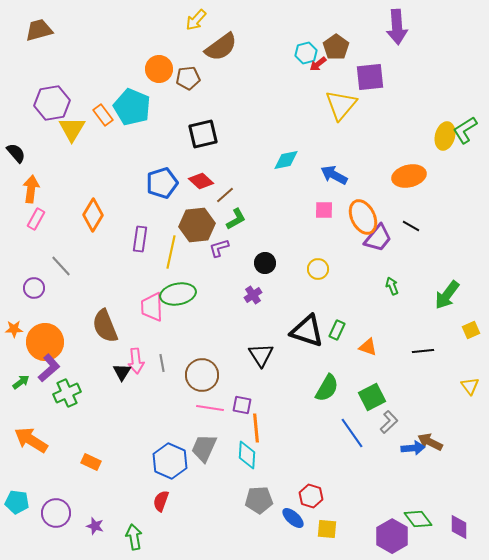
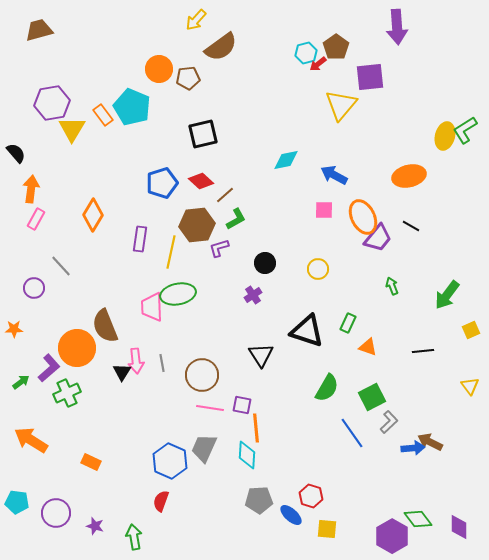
green rectangle at (337, 330): moved 11 px right, 7 px up
orange circle at (45, 342): moved 32 px right, 6 px down
blue ellipse at (293, 518): moved 2 px left, 3 px up
